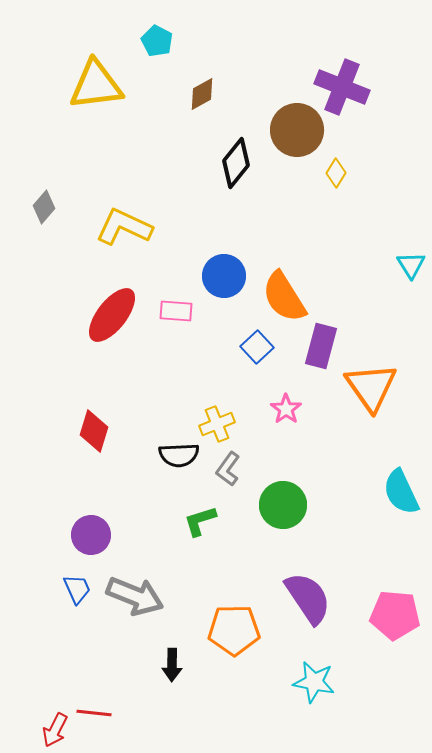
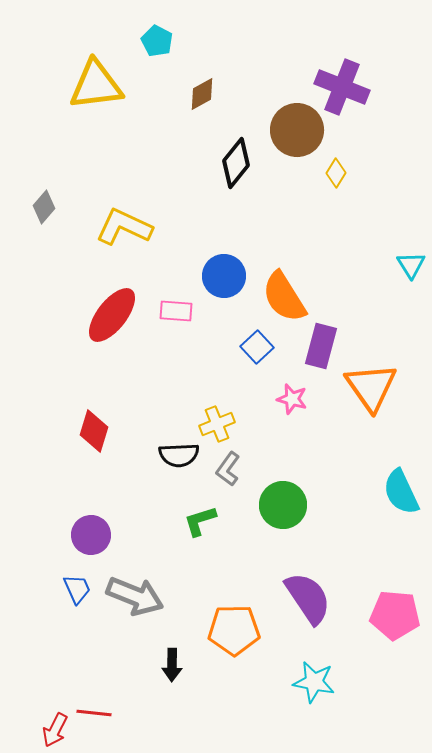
pink star: moved 6 px right, 10 px up; rotated 20 degrees counterclockwise
